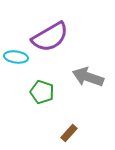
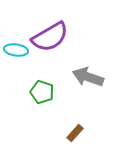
cyan ellipse: moved 7 px up
brown rectangle: moved 6 px right
